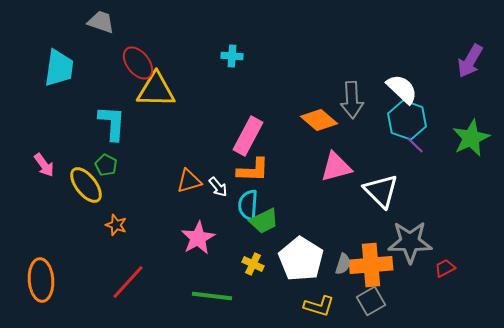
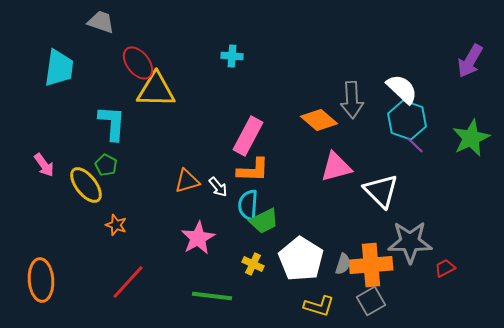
orange triangle: moved 2 px left
